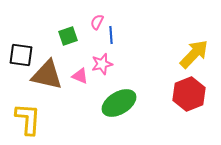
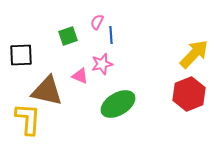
black square: rotated 10 degrees counterclockwise
brown triangle: moved 16 px down
green ellipse: moved 1 px left, 1 px down
